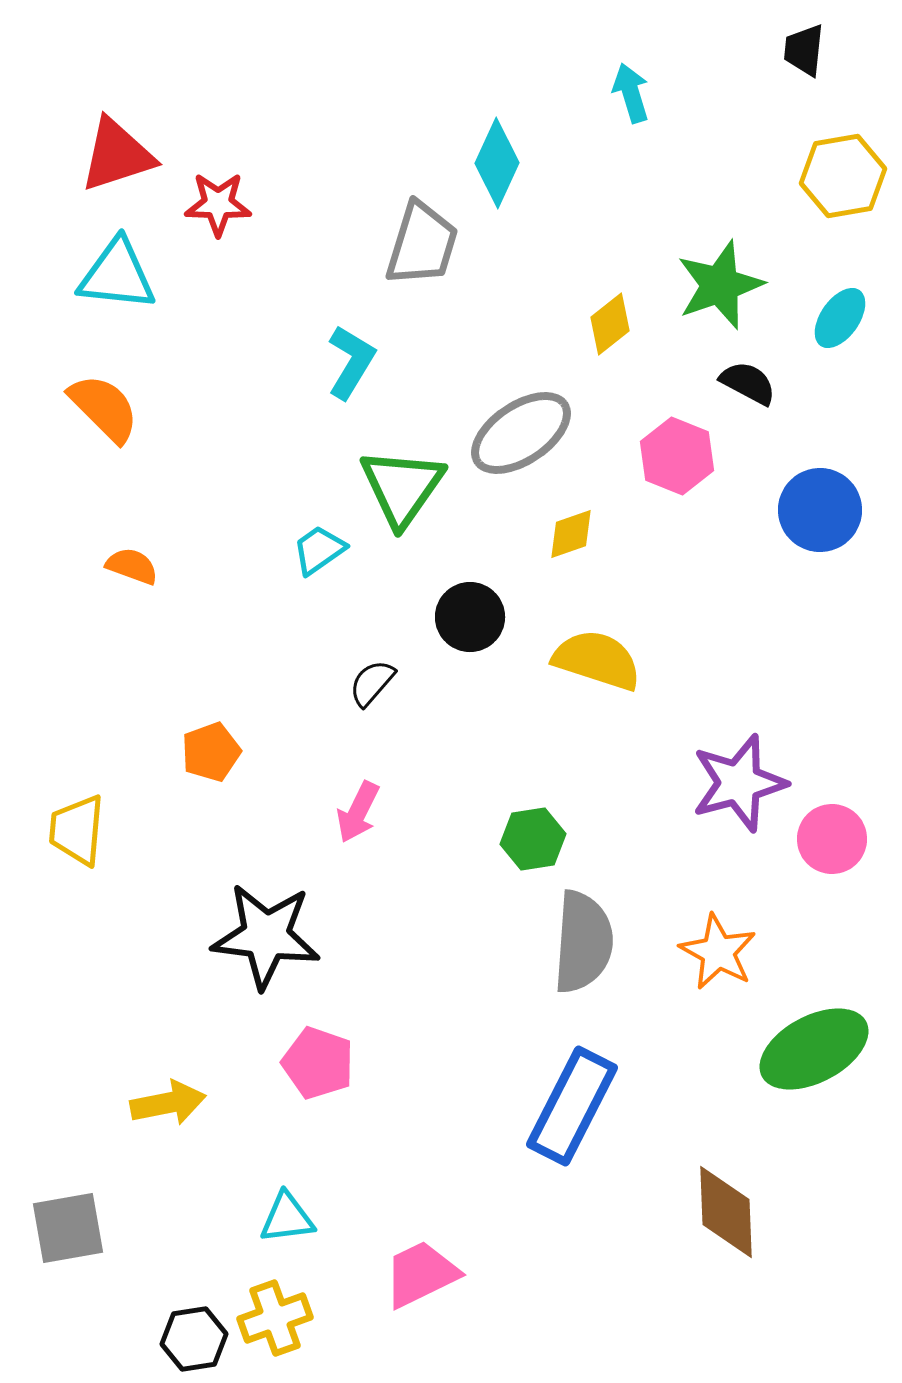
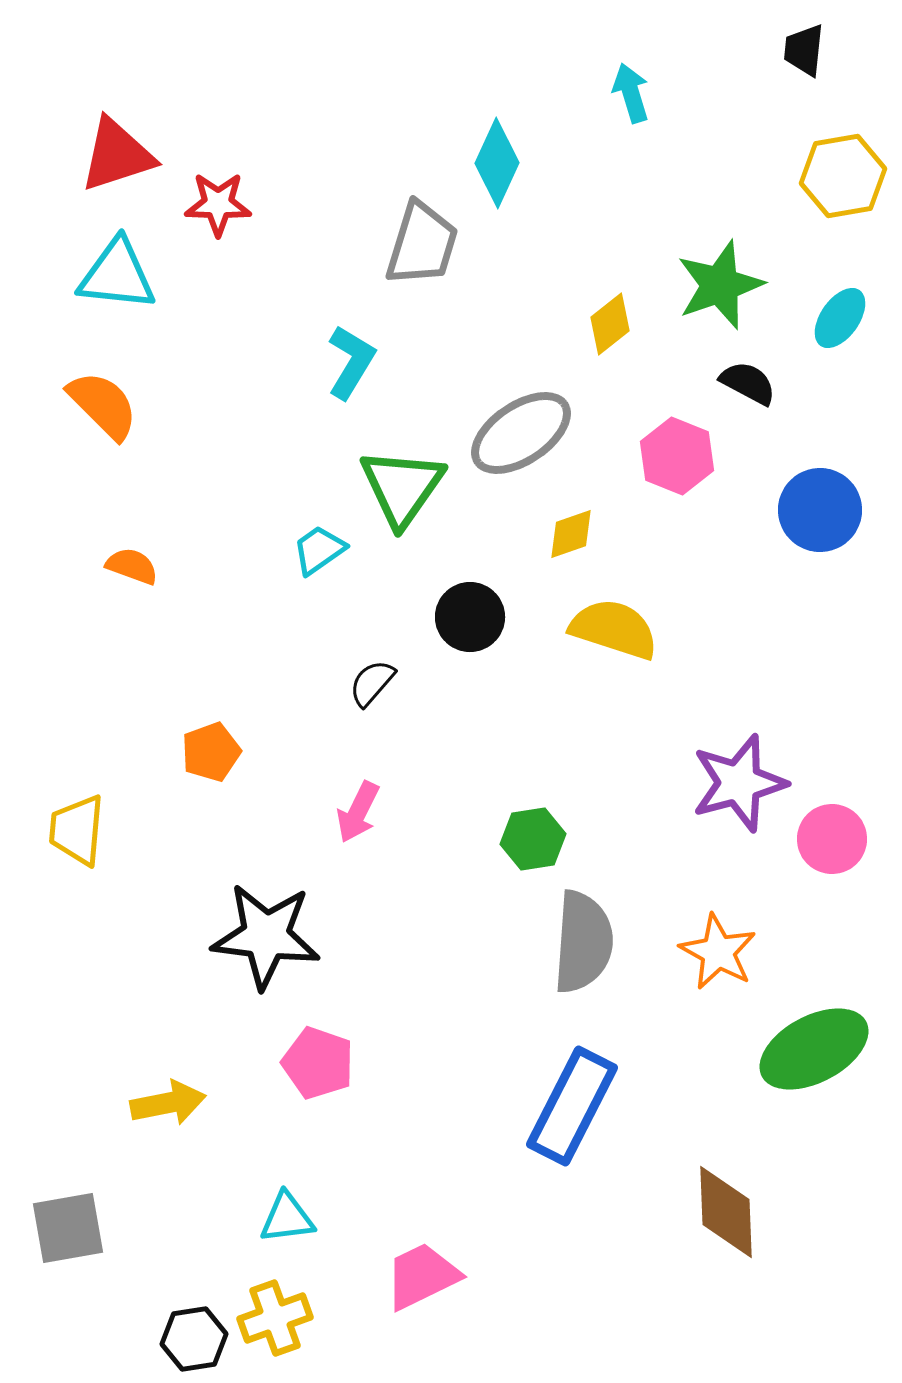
orange semicircle at (104, 408): moved 1 px left, 3 px up
yellow semicircle at (597, 660): moved 17 px right, 31 px up
pink trapezoid at (421, 1274): moved 1 px right, 2 px down
